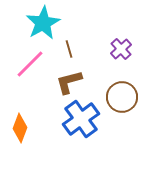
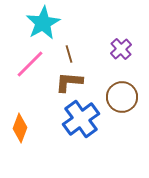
brown line: moved 5 px down
brown L-shape: rotated 20 degrees clockwise
